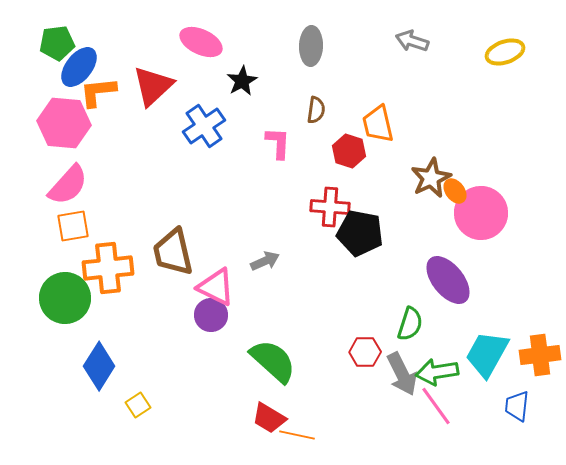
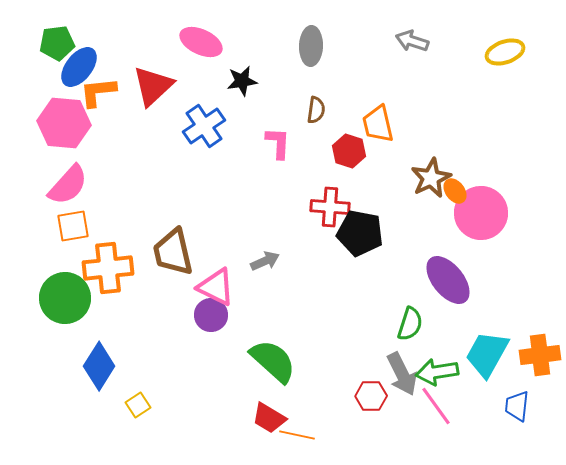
black star at (242, 81): rotated 20 degrees clockwise
red hexagon at (365, 352): moved 6 px right, 44 px down
